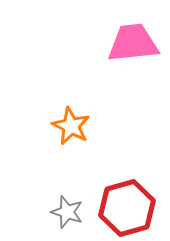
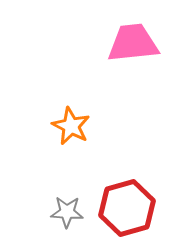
gray star: rotated 16 degrees counterclockwise
